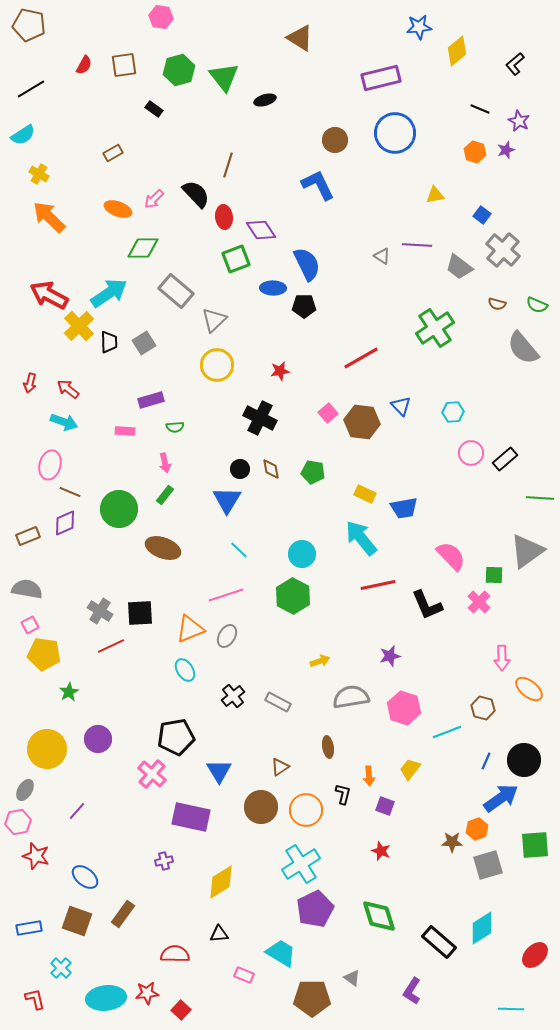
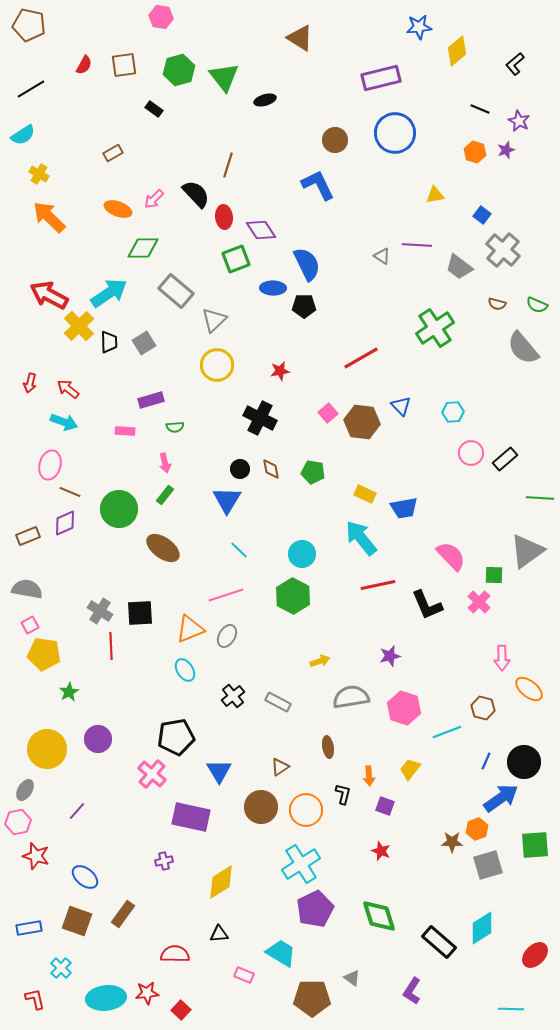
brown ellipse at (163, 548): rotated 16 degrees clockwise
red line at (111, 646): rotated 68 degrees counterclockwise
black circle at (524, 760): moved 2 px down
